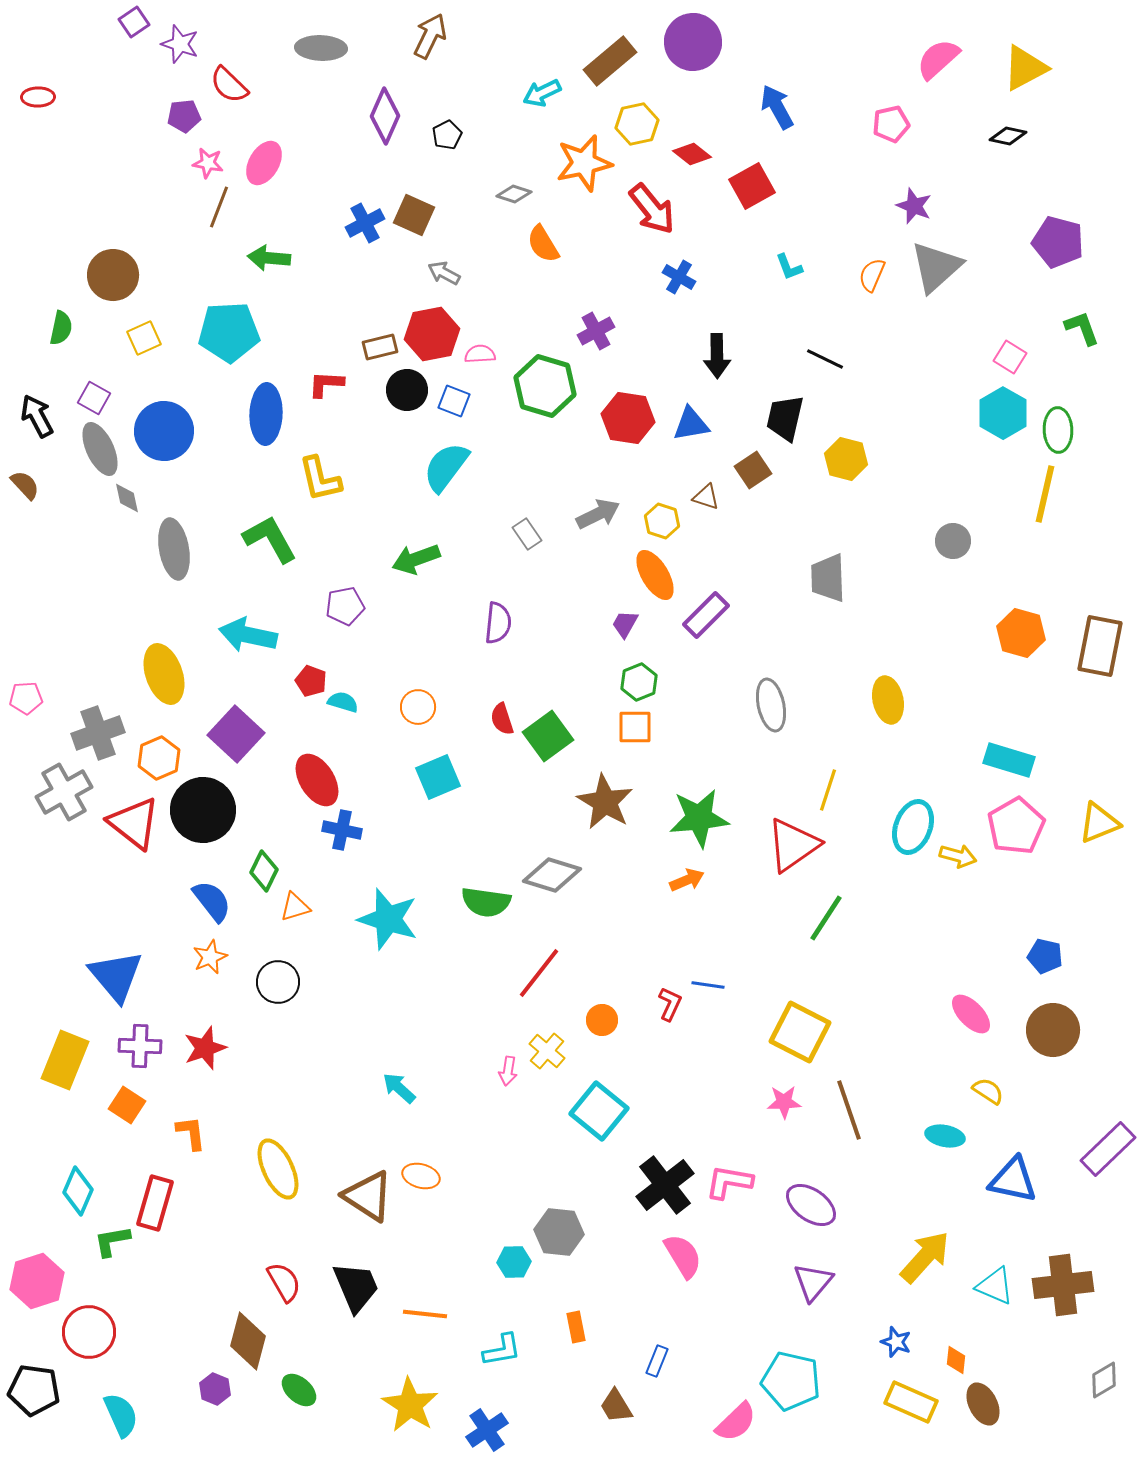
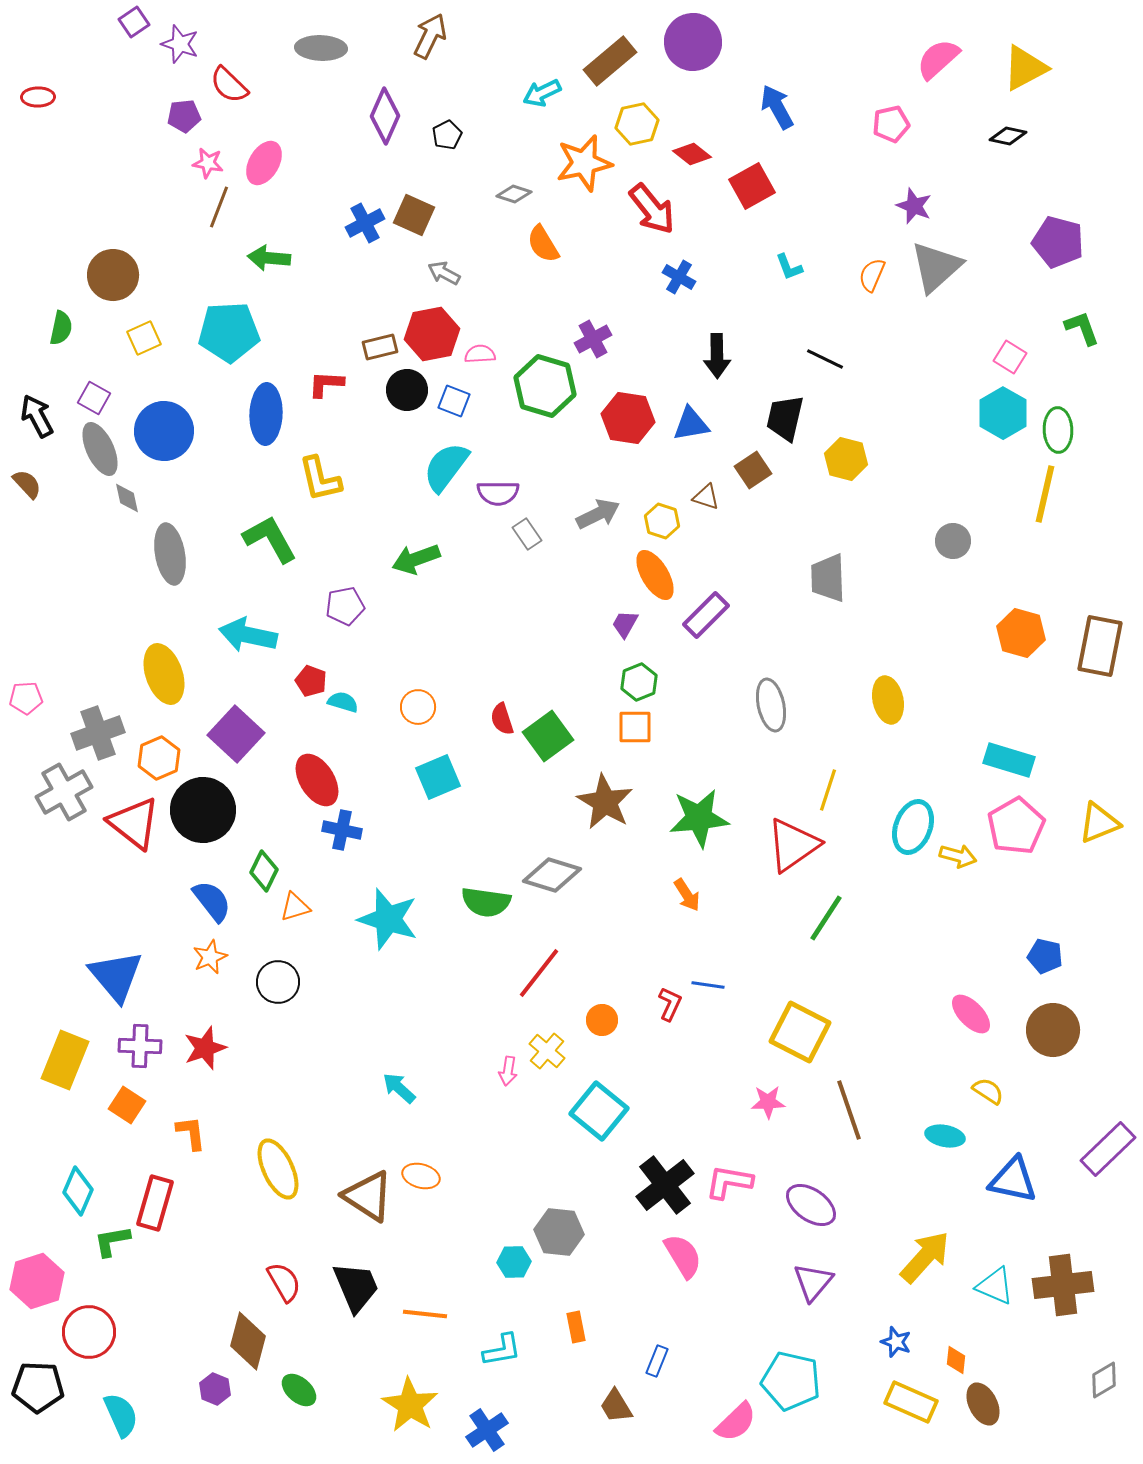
purple cross at (596, 331): moved 3 px left, 8 px down
brown semicircle at (25, 485): moved 2 px right, 1 px up
gray ellipse at (174, 549): moved 4 px left, 5 px down
purple semicircle at (498, 623): moved 130 px up; rotated 84 degrees clockwise
orange arrow at (687, 880): moved 15 px down; rotated 80 degrees clockwise
pink star at (784, 1102): moved 16 px left
black pentagon at (34, 1390): moved 4 px right, 3 px up; rotated 6 degrees counterclockwise
